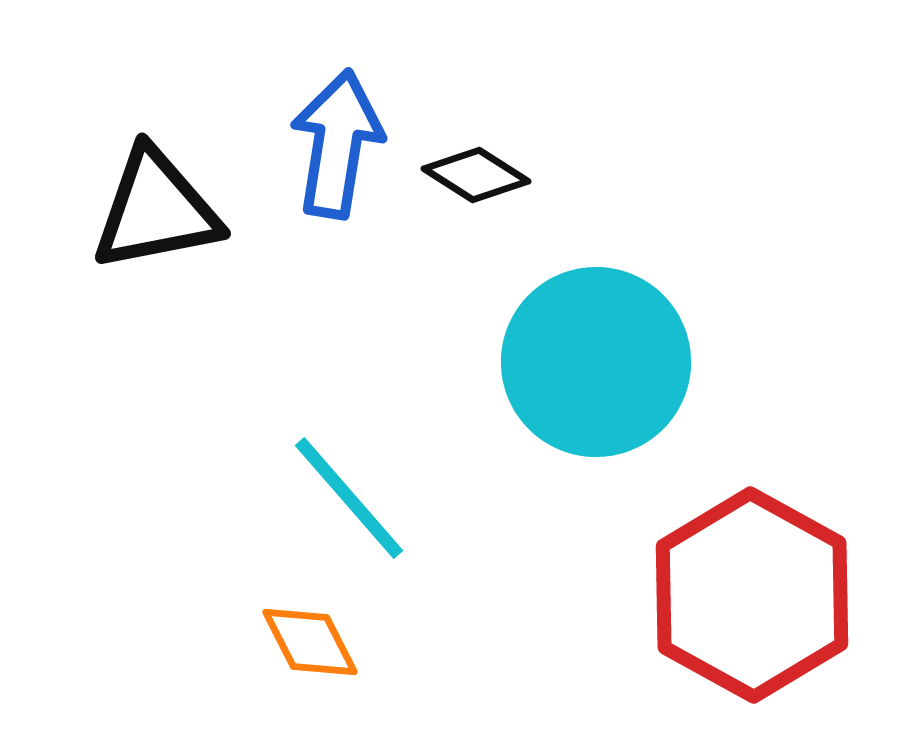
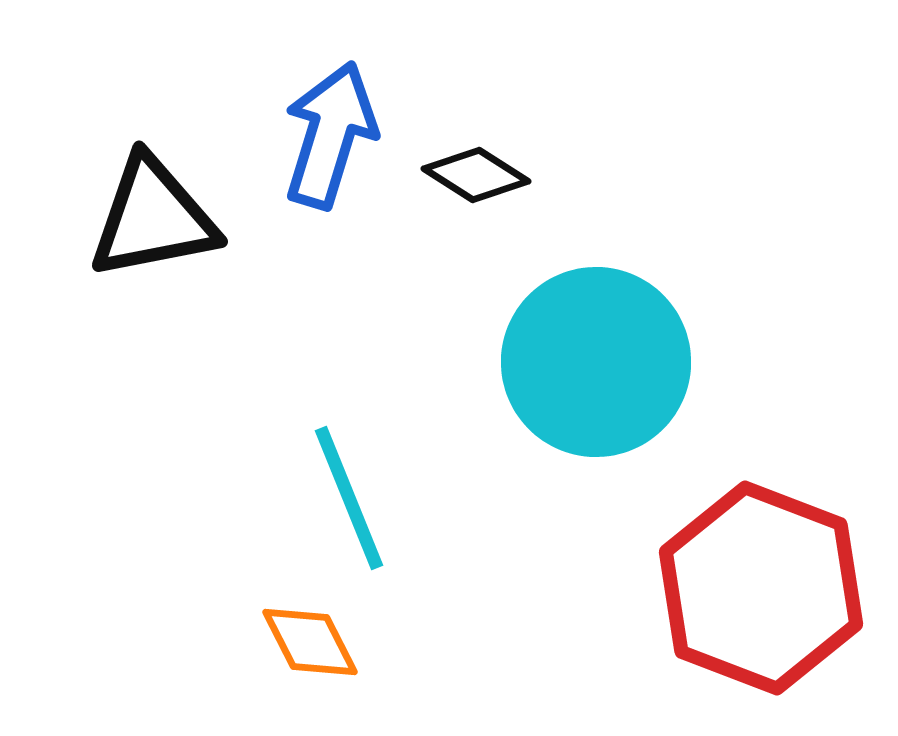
blue arrow: moved 7 px left, 9 px up; rotated 8 degrees clockwise
black triangle: moved 3 px left, 8 px down
cyan line: rotated 19 degrees clockwise
red hexagon: moved 9 px right, 7 px up; rotated 8 degrees counterclockwise
